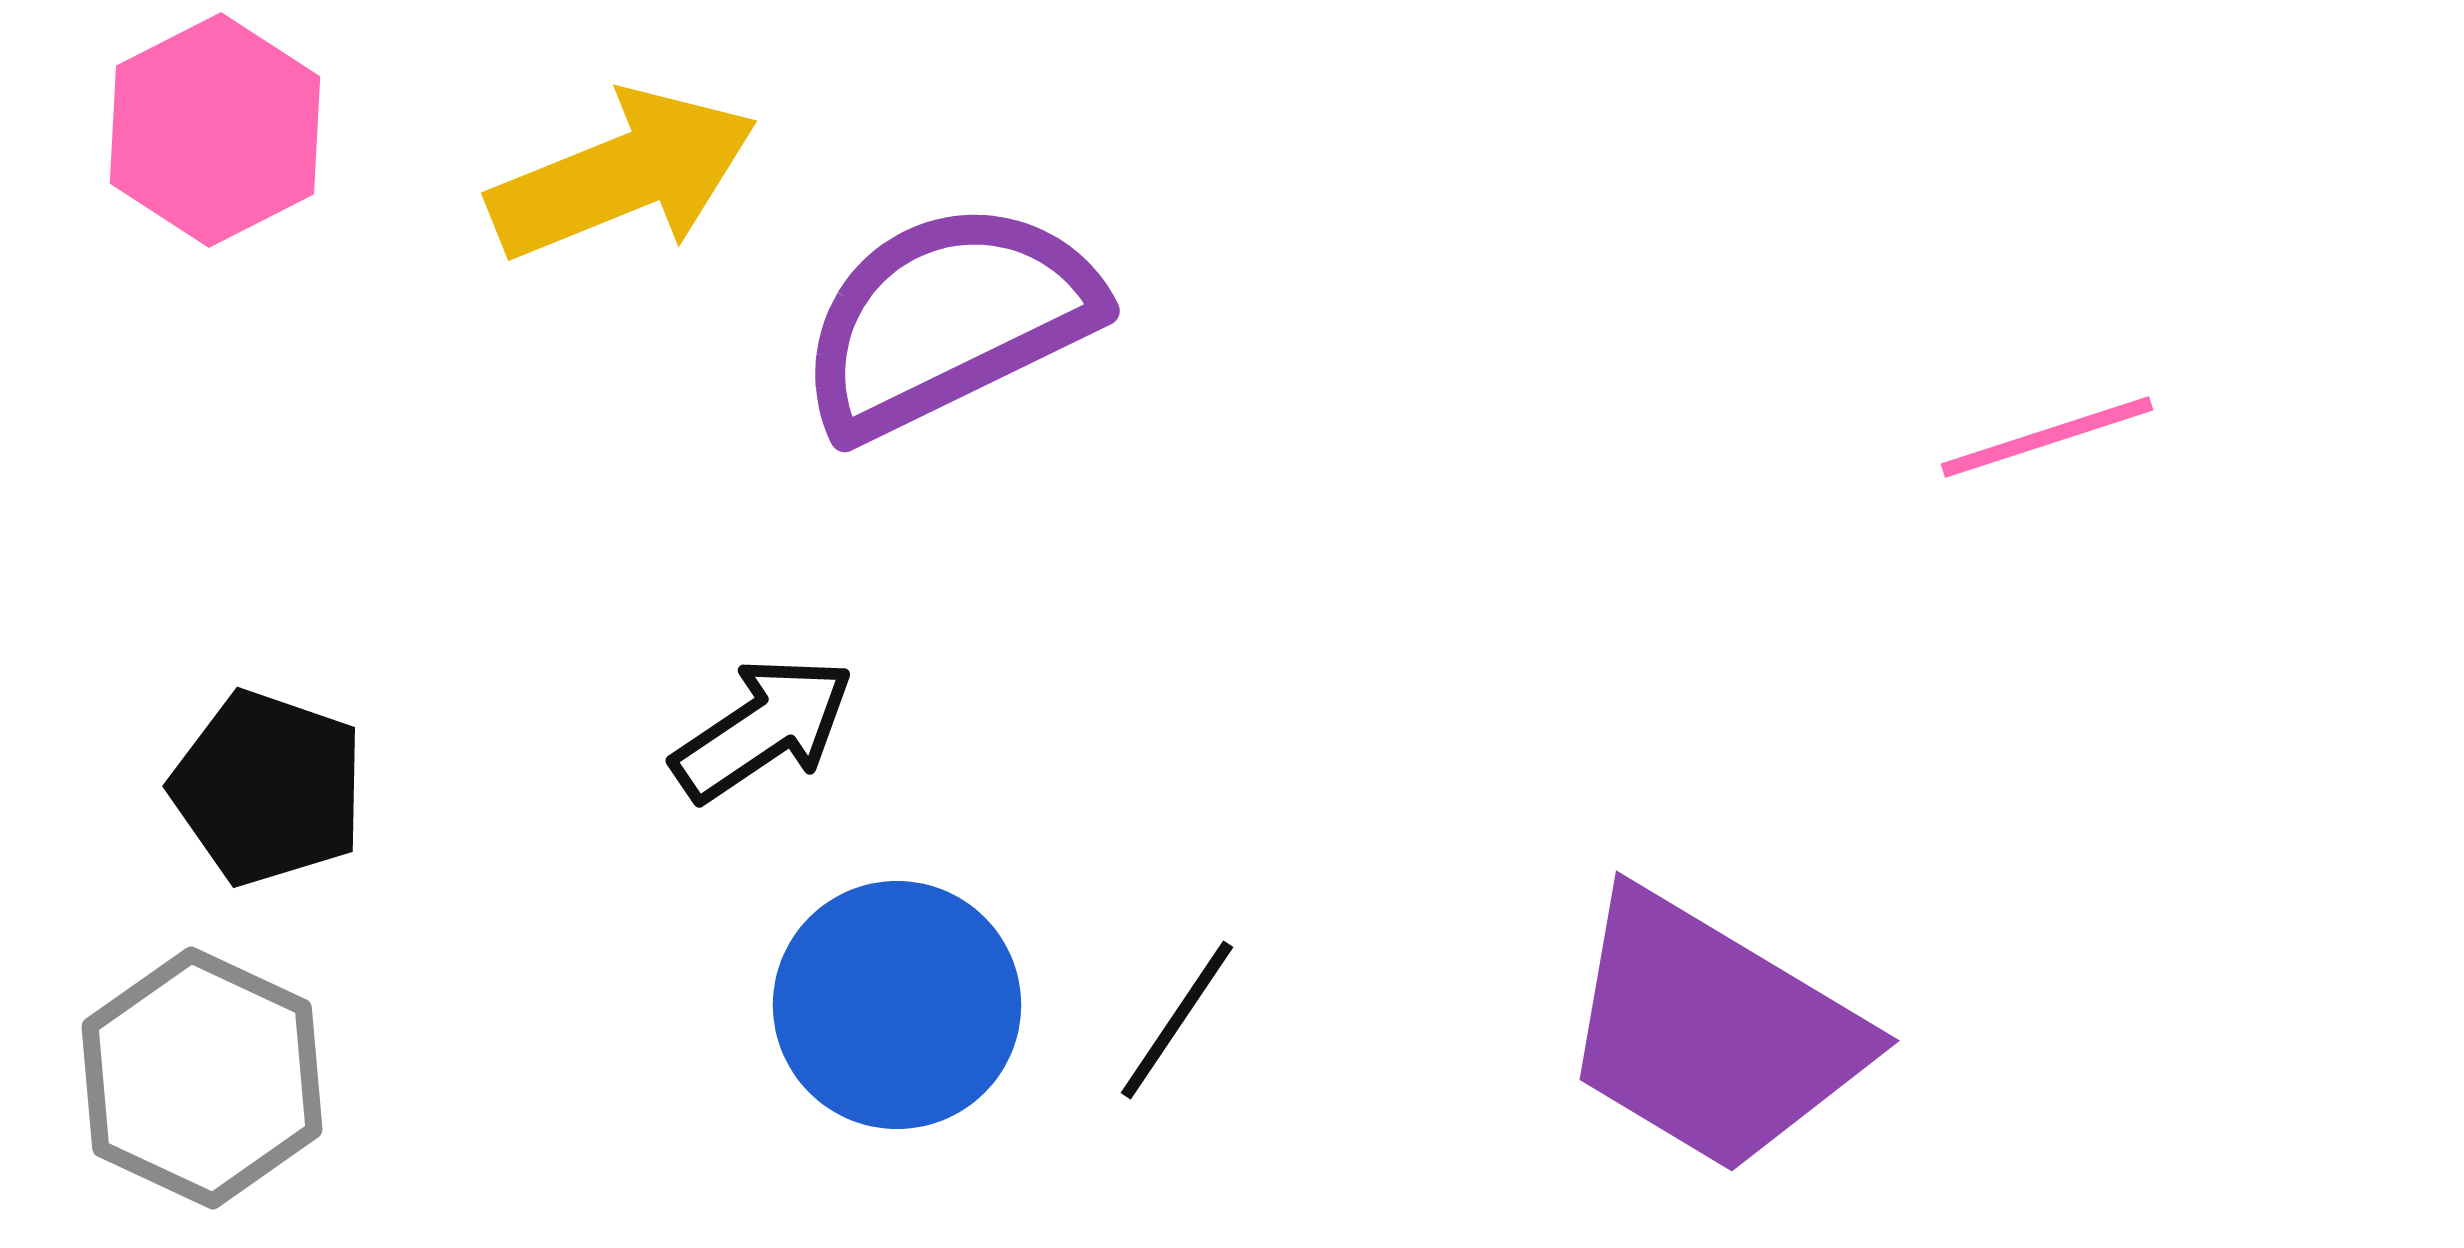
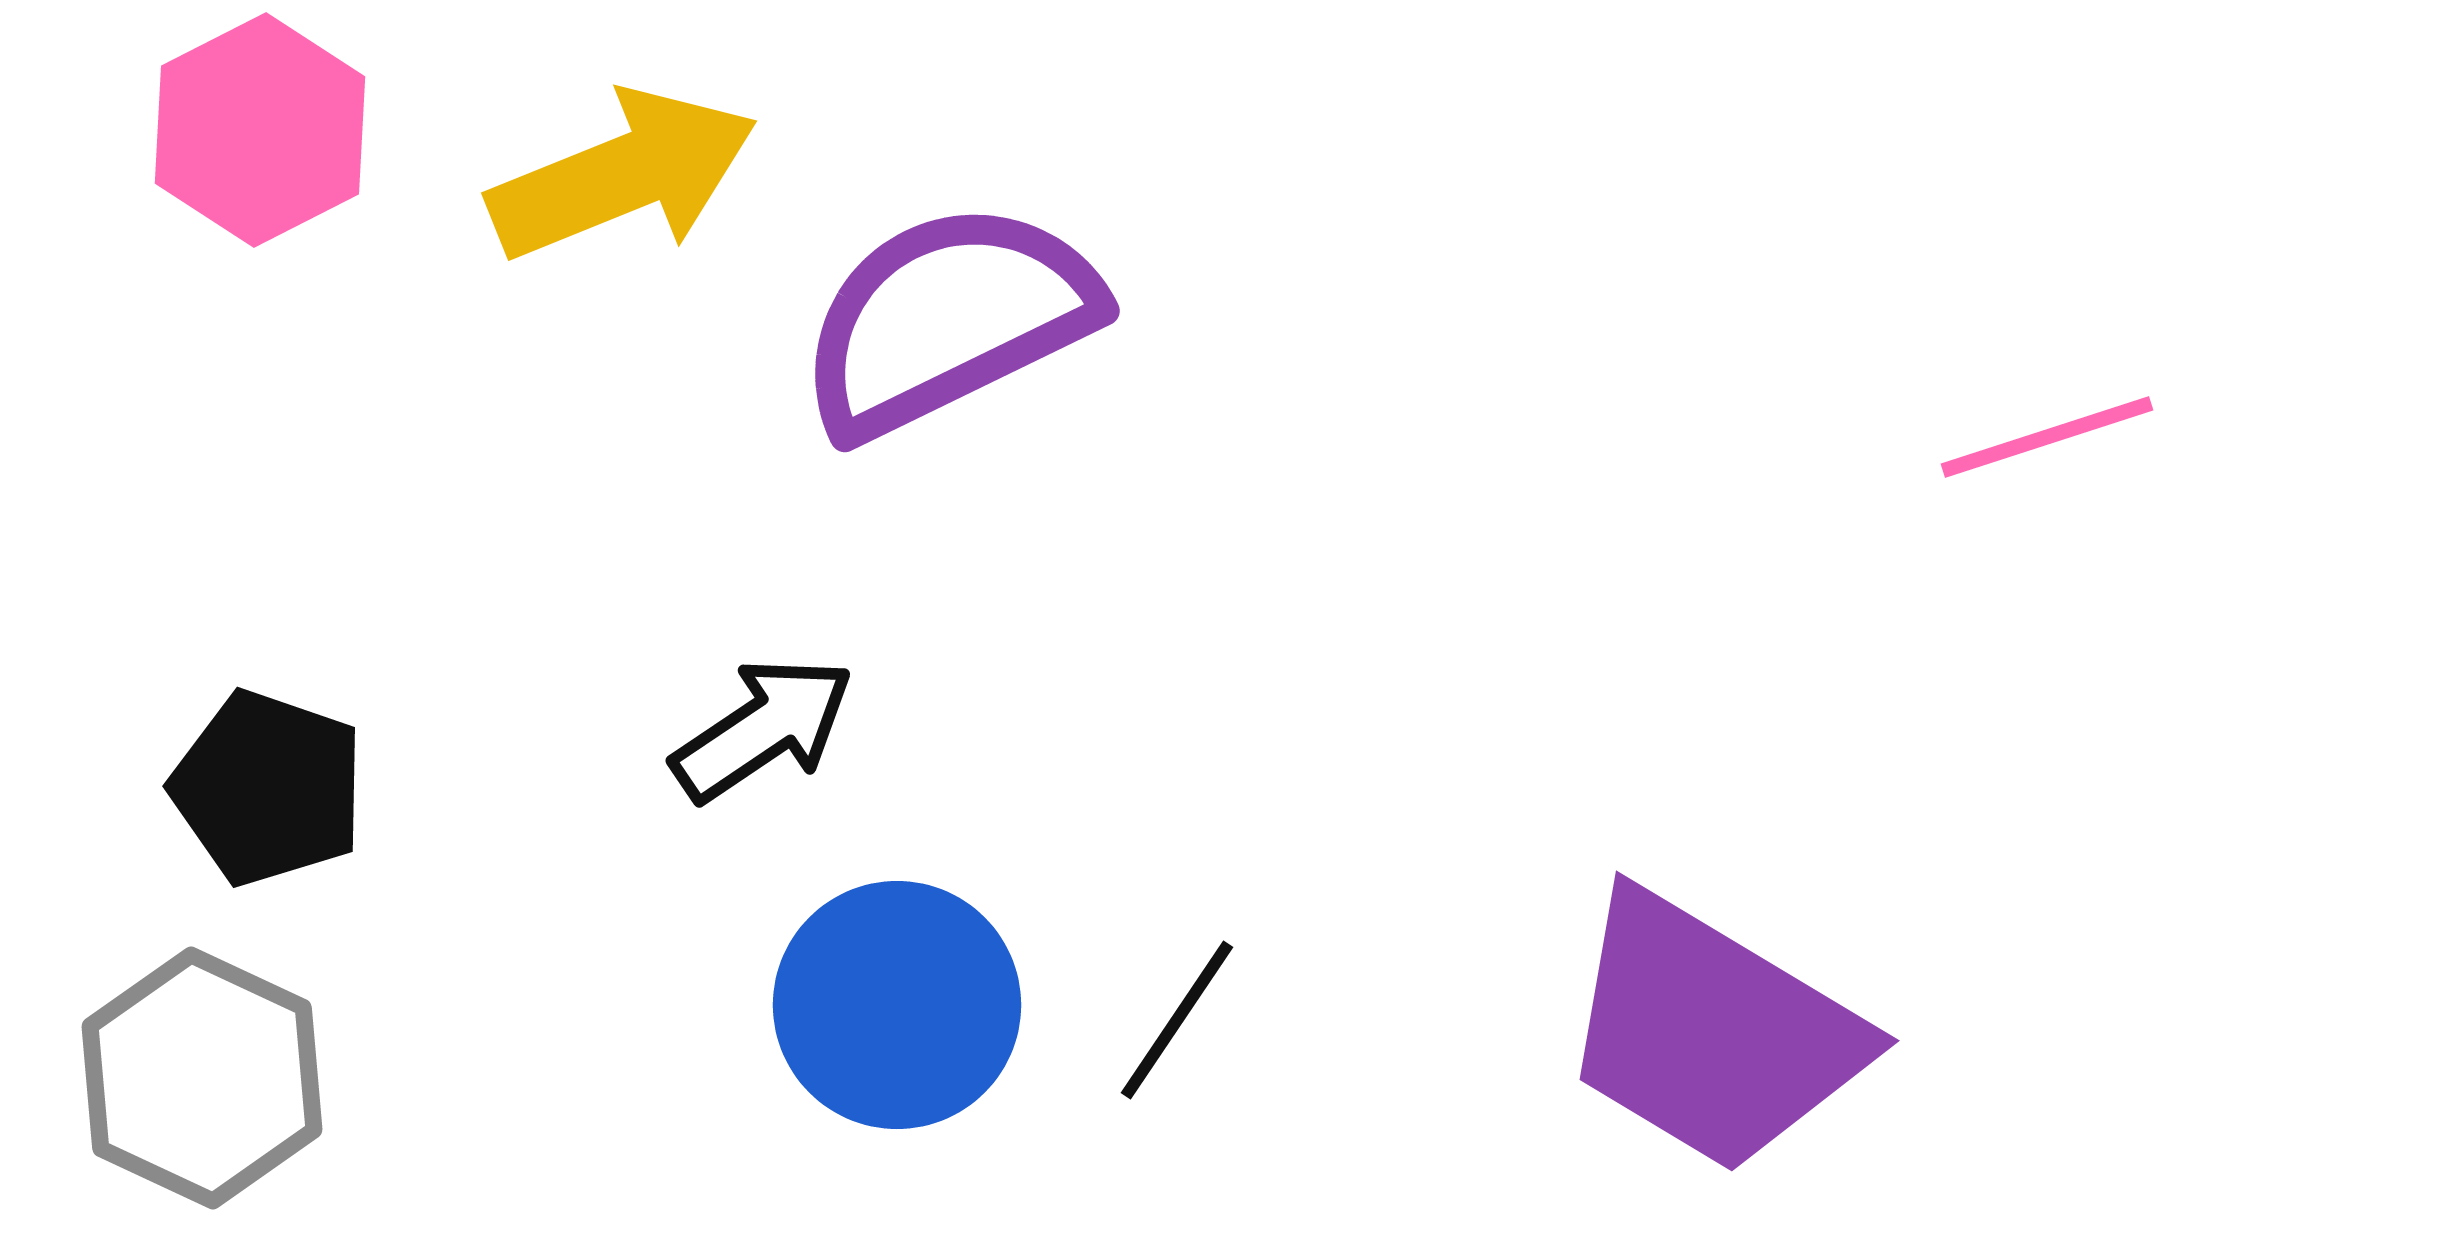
pink hexagon: moved 45 px right
